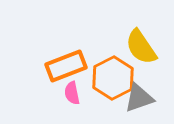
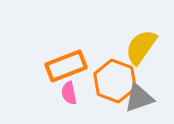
yellow semicircle: rotated 69 degrees clockwise
orange hexagon: moved 2 px right, 3 px down; rotated 12 degrees counterclockwise
pink semicircle: moved 3 px left
